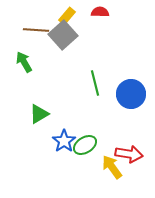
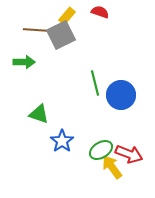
red semicircle: rotated 18 degrees clockwise
gray square: moved 2 px left; rotated 16 degrees clockwise
green arrow: rotated 120 degrees clockwise
blue circle: moved 10 px left, 1 px down
green triangle: rotated 50 degrees clockwise
blue star: moved 2 px left
green ellipse: moved 16 px right, 5 px down
red arrow: rotated 12 degrees clockwise
